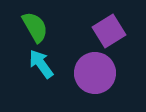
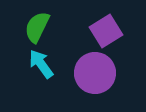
green semicircle: moved 2 px right; rotated 124 degrees counterclockwise
purple square: moved 3 px left
